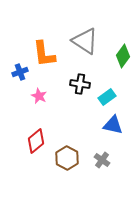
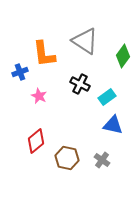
black cross: rotated 18 degrees clockwise
brown hexagon: rotated 15 degrees counterclockwise
